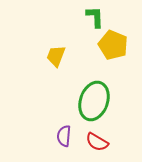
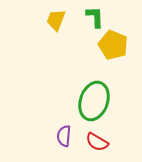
yellow trapezoid: moved 36 px up
